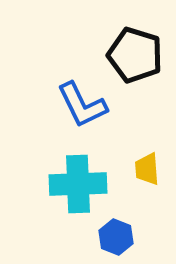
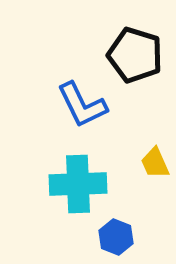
yellow trapezoid: moved 8 px right, 6 px up; rotated 20 degrees counterclockwise
